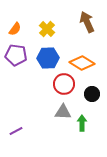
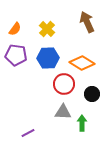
purple line: moved 12 px right, 2 px down
